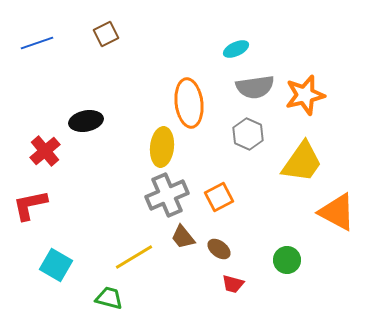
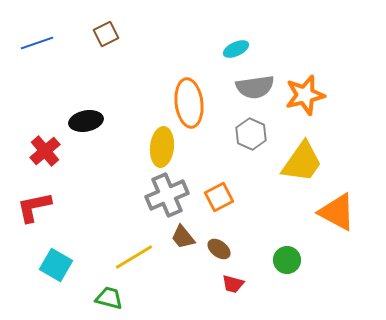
gray hexagon: moved 3 px right
red L-shape: moved 4 px right, 2 px down
